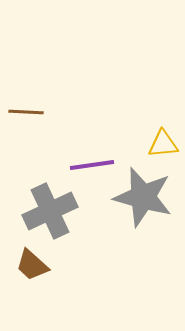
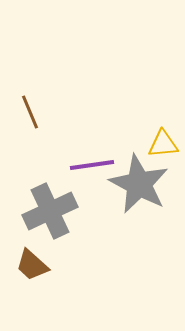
brown line: moved 4 px right; rotated 64 degrees clockwise
gray star: moved 4 px left, 13 px up; rotated 12 degrees clockwise
